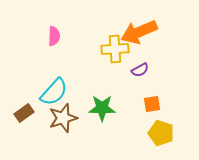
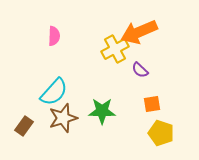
yellow cross: rotated 24 degrees counterclockwise
purple semicircle: rotated 72 degrees clockwise
green star: moved 3 px down
brown rectangle: moved 13 px down; rotated 18 degrees counterclockwise
